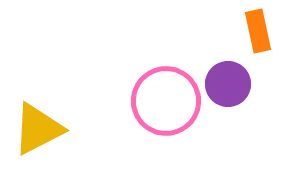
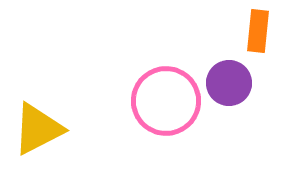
orange rectangle: rotated 18 degrees clockwise
purple circle: moved 1 px right, 1 px up
